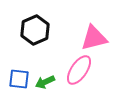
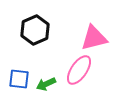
green arrow: moved 1 px right, 2 px down
